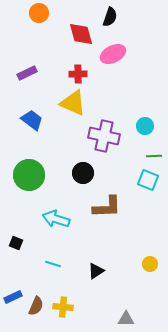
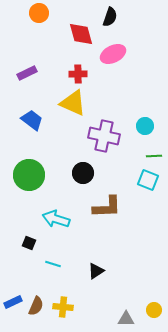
black square: moved 13 px right
yellow circle: moved 4 px right, 46 px down
blue rectangle: moved 5 px down
